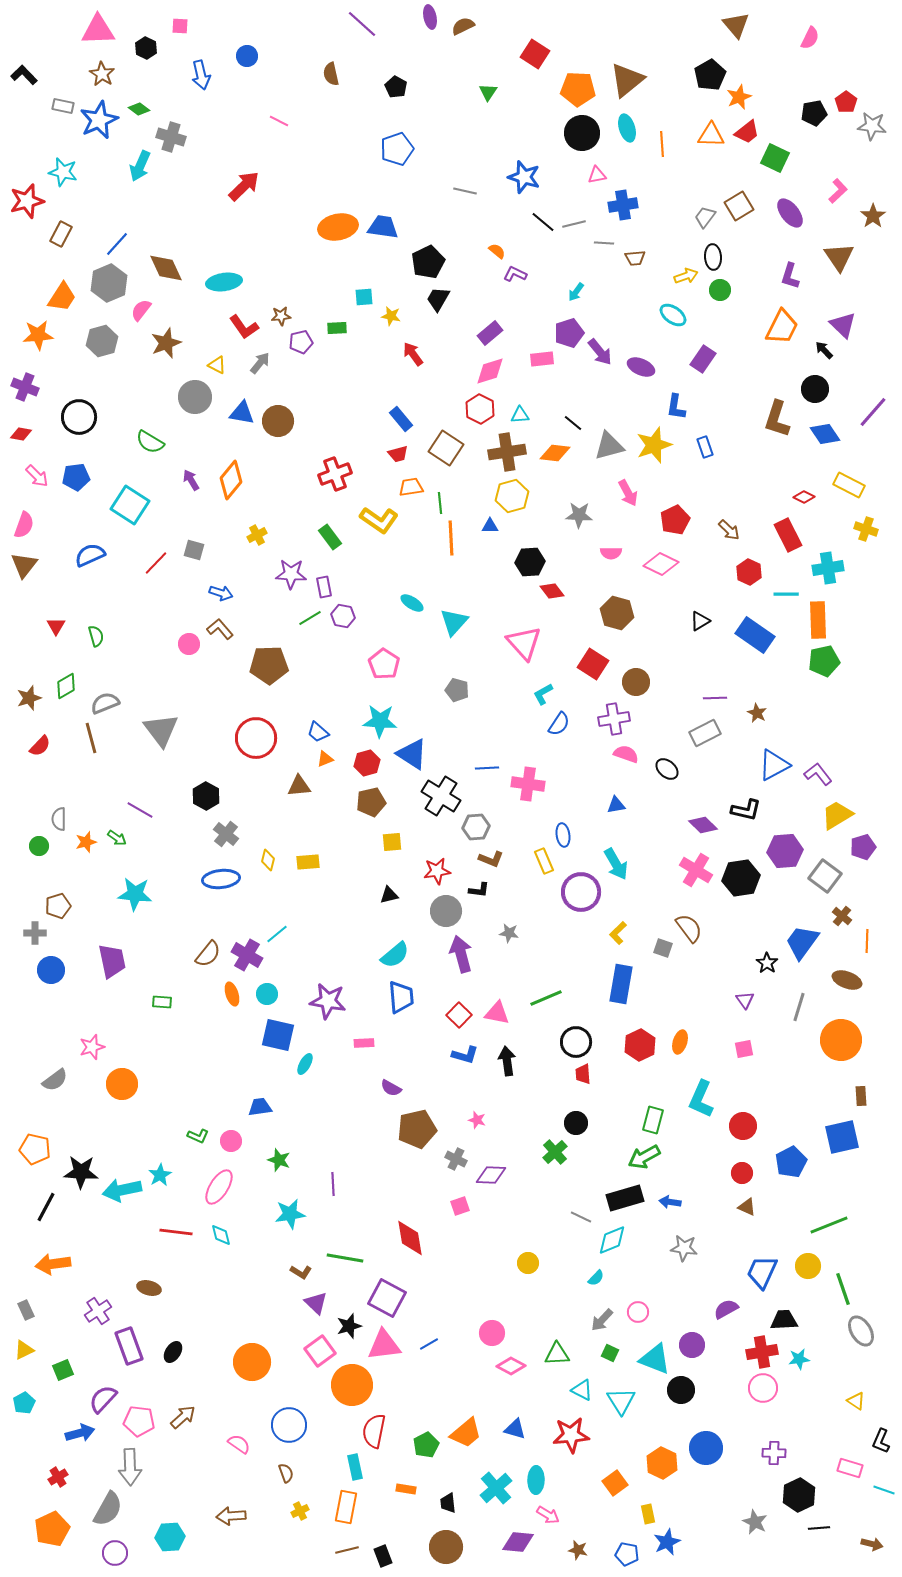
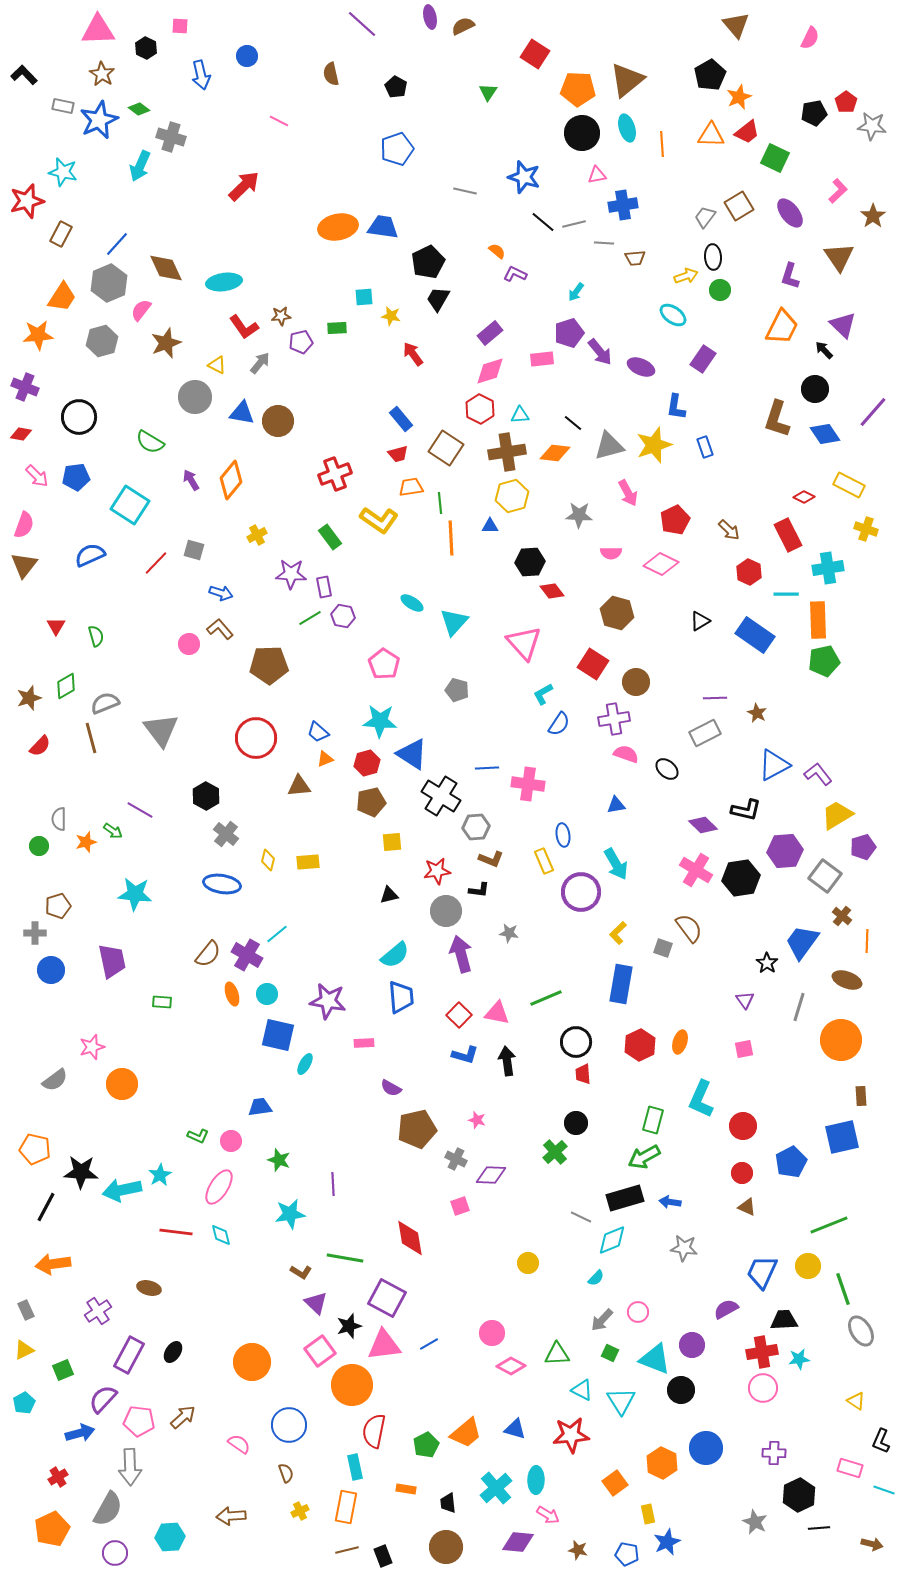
green arrow at (117, 838): moved 4 px left, 7 px up
blue ellipse at (221, 879): moved 1 px right, 5 px down; rotated 15 degrees clockwise
purple rectangle at (129, 1346): moved 9 px down; rotated 48 degrees clockwise
